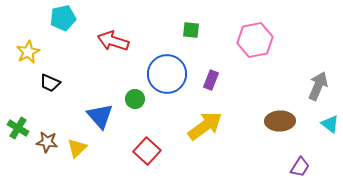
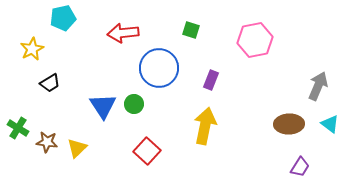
green square: rotated 12 degrees clockwise
red arrow: moved 10 px right, 8 px up; rotated 24 degrees counterclockwise
yellow star: moved 4 px right, 3 px up
blue circle: moved 8 px left, 6 px up
black trapezoid: rotated 55 degrees counterclockwise
green circle: moved 1 px left, 5 px down
blue triangle: moved 3 px right, 10 px up; rotated 8 degrees clockwise
brown ellipse: moved 9 px right, 3 px down
yellow arrow: rotated 42 degrees counterclockwise
